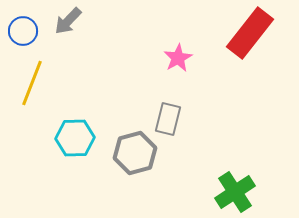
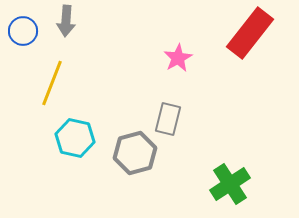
gray arrow: moved 2 px left; rotated 40 degrees counterclockwise
yellow line: moved 20 px right
cyan hexagon: rotated 15 degrees clockwise
green cross: moved 5 px left, 8 px up
